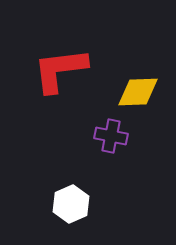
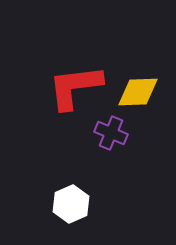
red L-shape: moved 15 px right, 17 px down
purple cross: moved 3 px up; rotated 12 degrees clockwise
